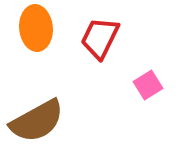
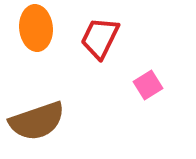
brown semicircle: rotated 10 degrees clockwise
